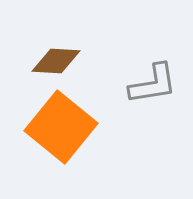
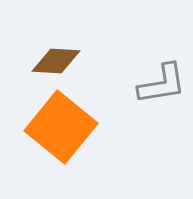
gray L-shape: moved 9 px right
